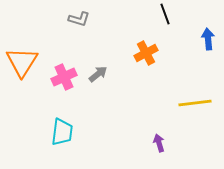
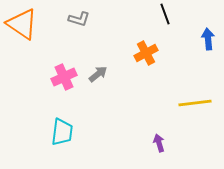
orange triangle: moved 38 px up; rotated 28 degrees counterclockwise
